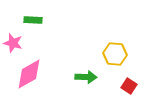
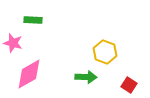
yellow hexagon: moved 10 px left, 2 px up; rotated 15 degrees clockwise
red square: moved 1 px up
